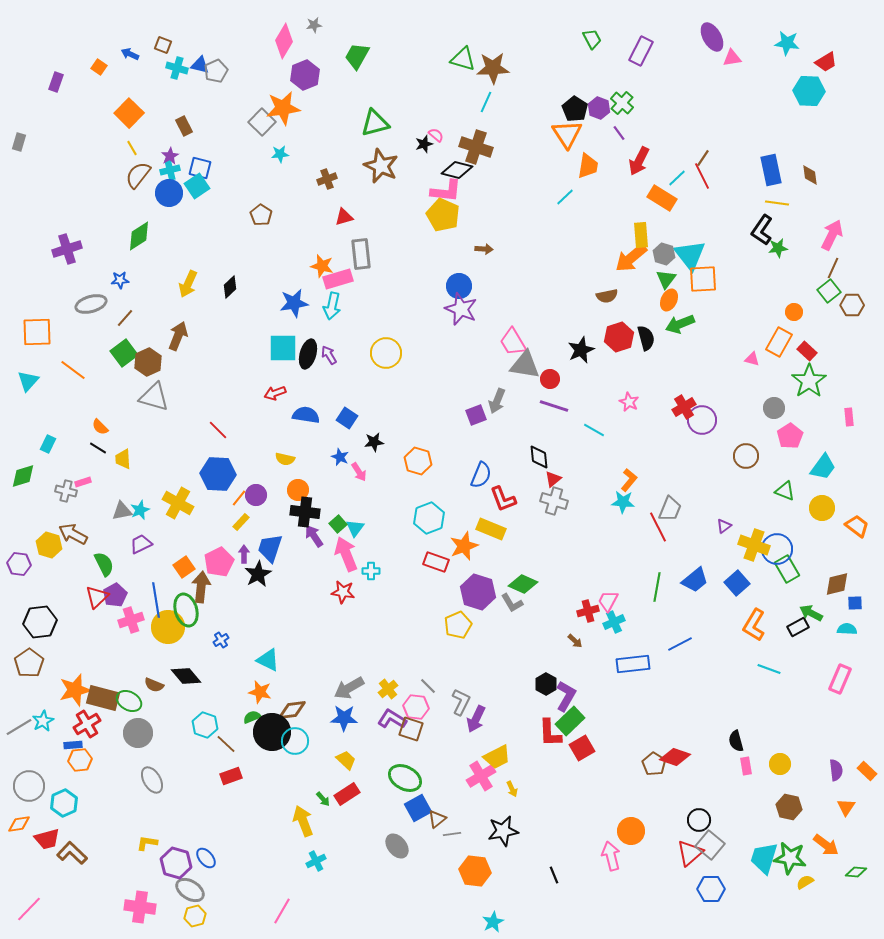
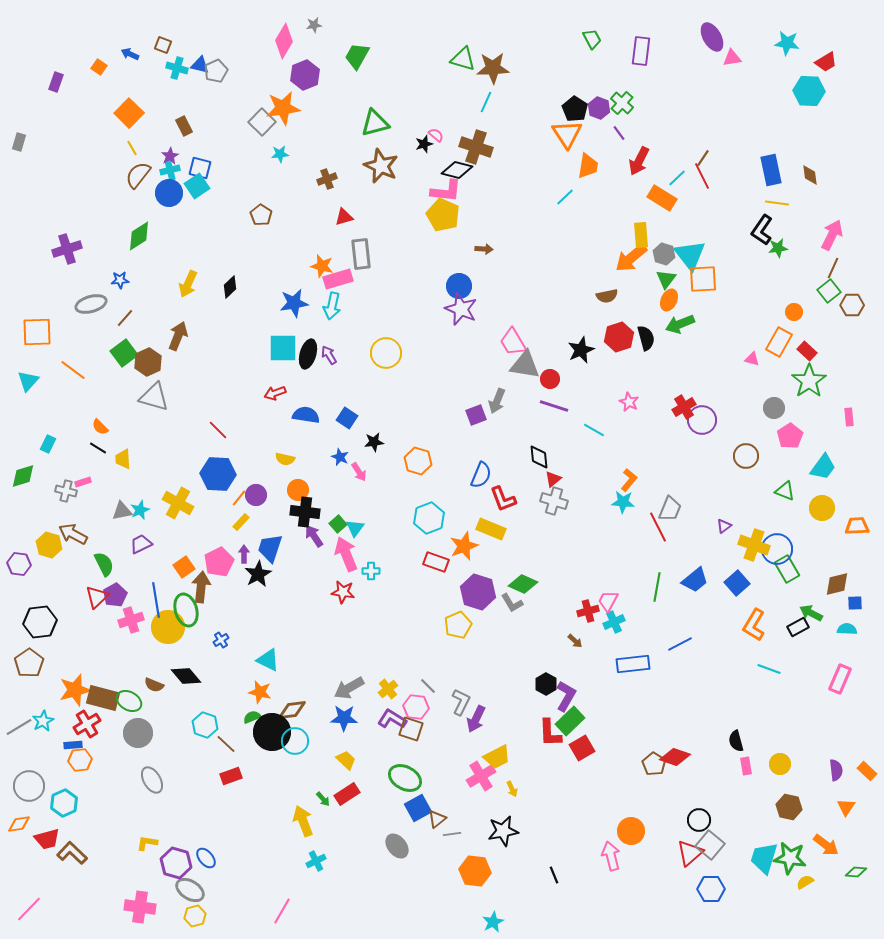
purple rectangle at (641, 51): rotated 20 degrees counterclockwise
orange trapezoid at (857, 526): rotated 40 degrees counterclockwise
